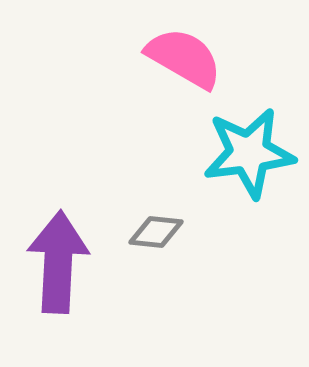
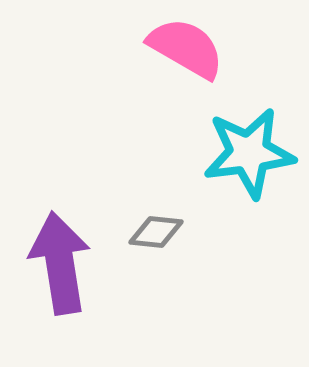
pink semicircle: moved 2 px right, 10 px up
purple arrow: moved 2 px right, 1 px down; rotated 12 degrees counterclockwise
